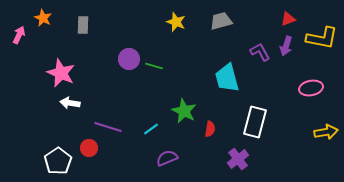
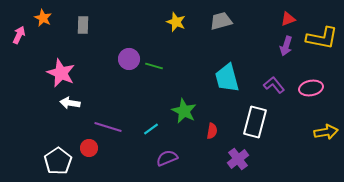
purple L-shape: moved 14 px right, 33 px down; rotated 10 degrees counterclockwise
red semicircle: moved 2 px right, 2 px down
